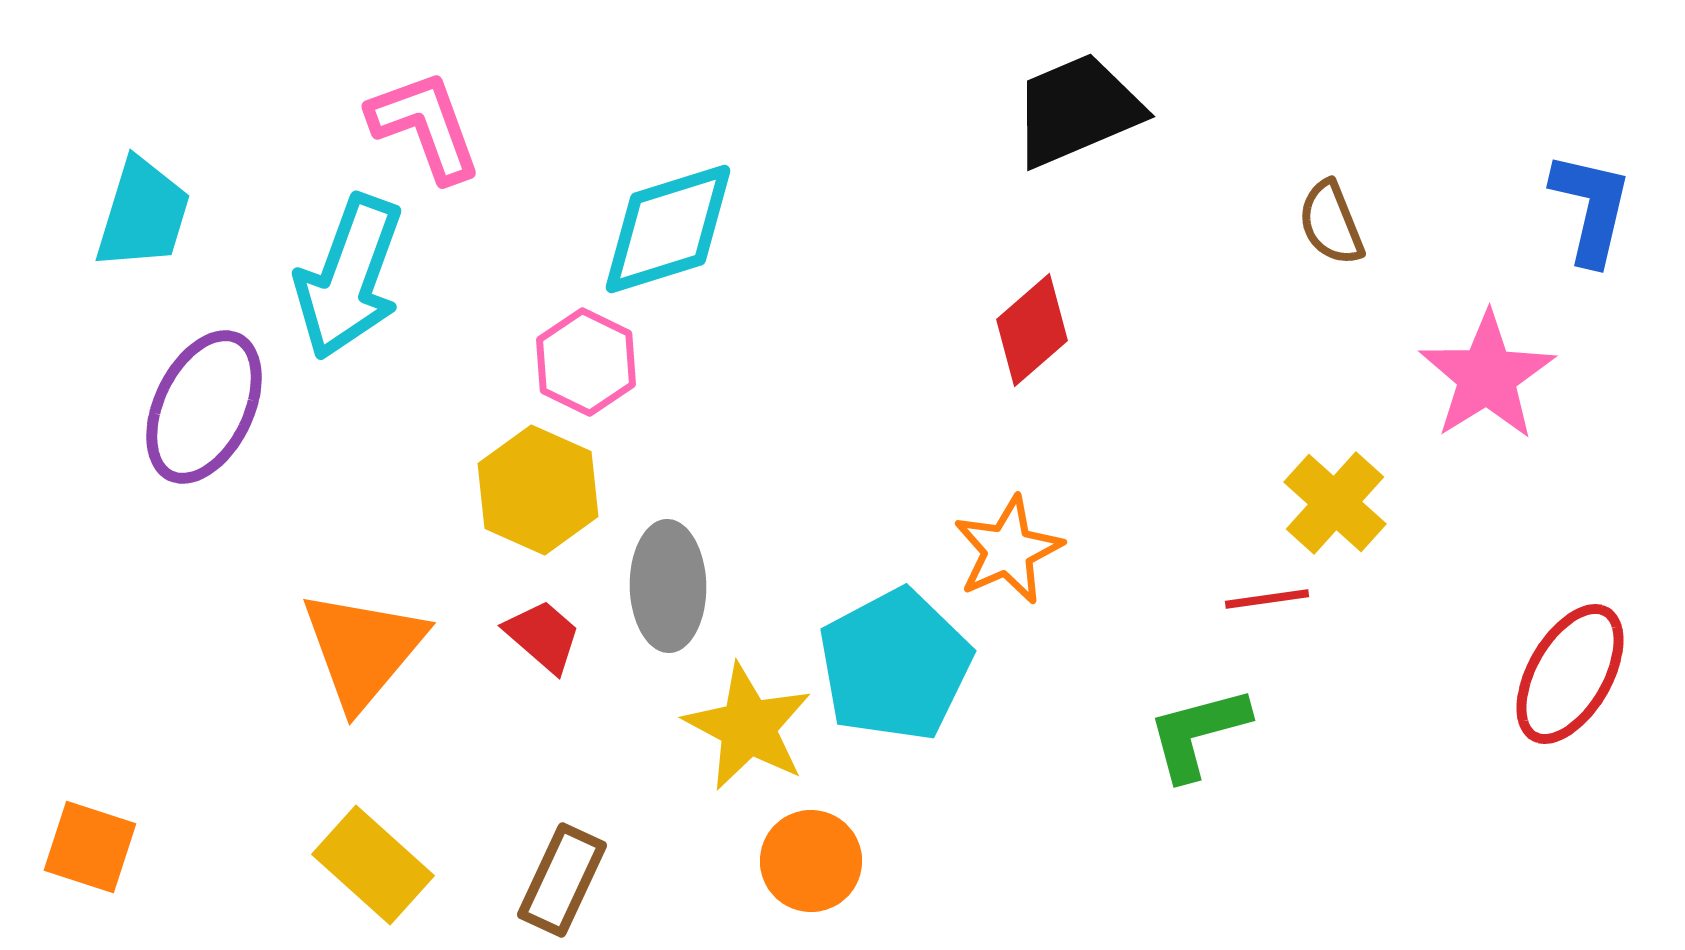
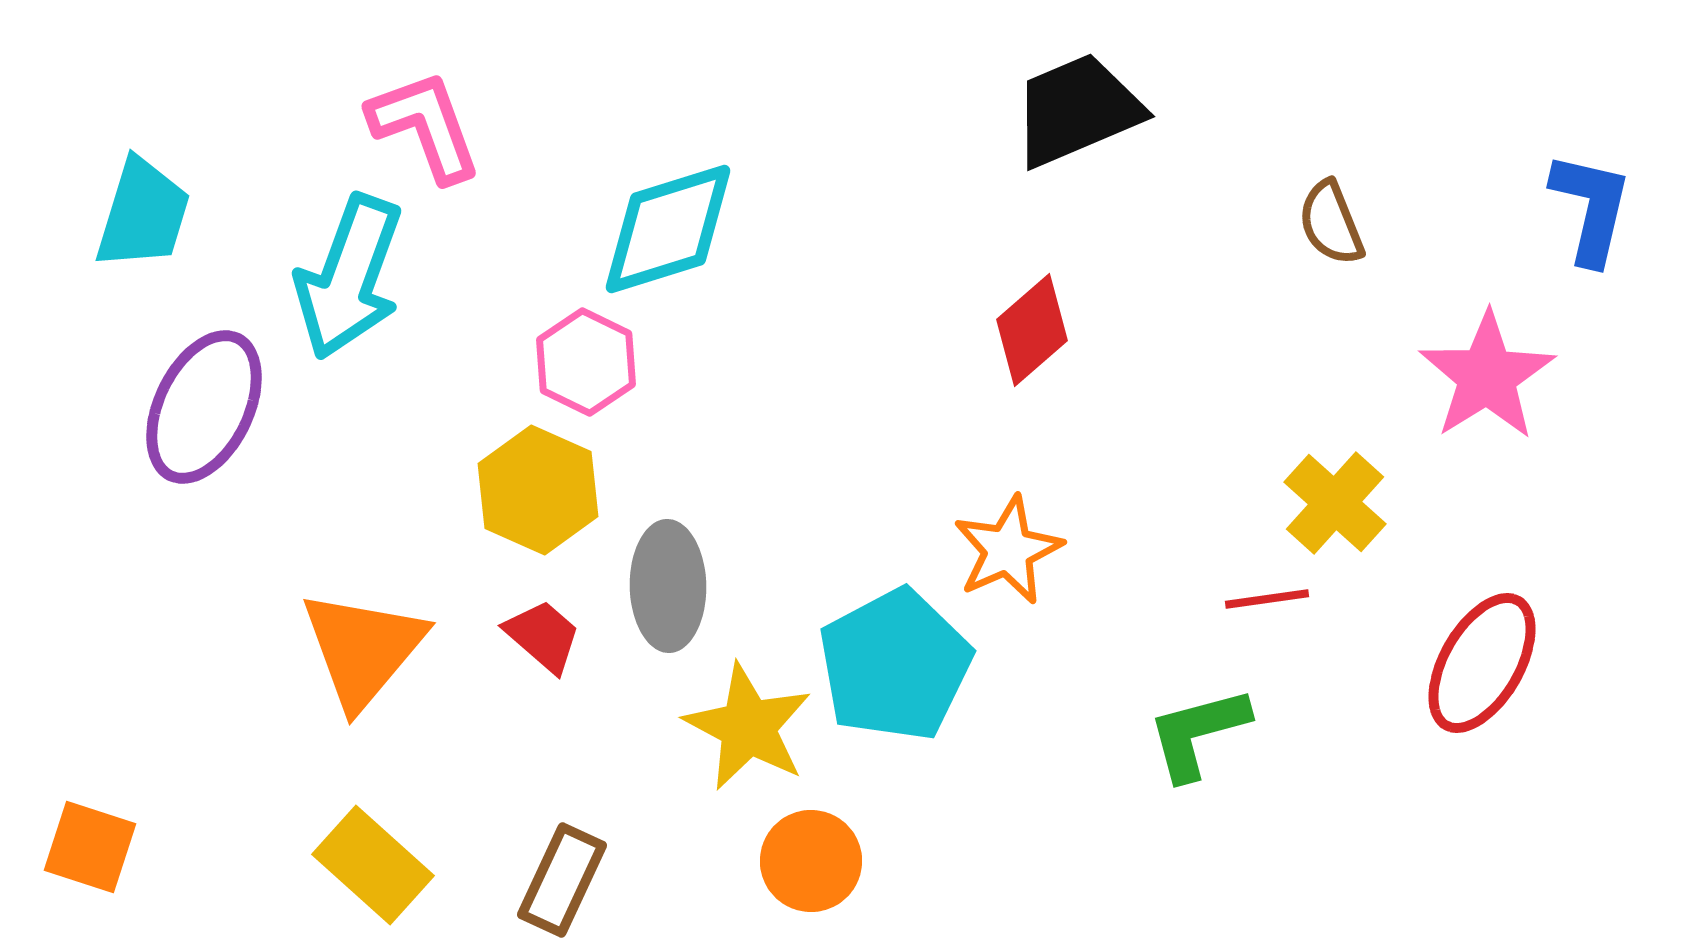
red ellipse: moved 88 px left, 11 px up
